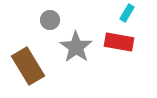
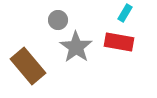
cyan rectangle: moved 2 px left
gray circle: moved 8 px right
brown rectangle: rotated 9 degrees counterclockwise
